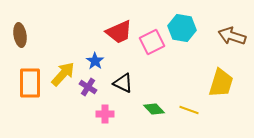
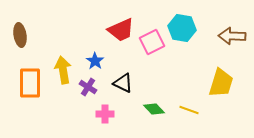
red trapezoid: moved 2 px right, 2 px up
brown arrow: rotated 16 degrees counterclockwise
yellow arrow: moved 4 px up; rotated 52 degrees counterclockwise
